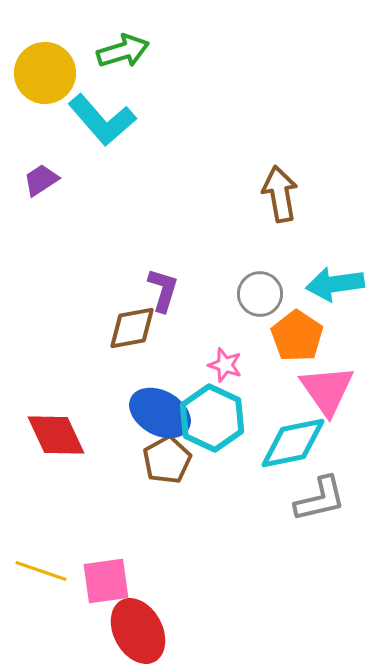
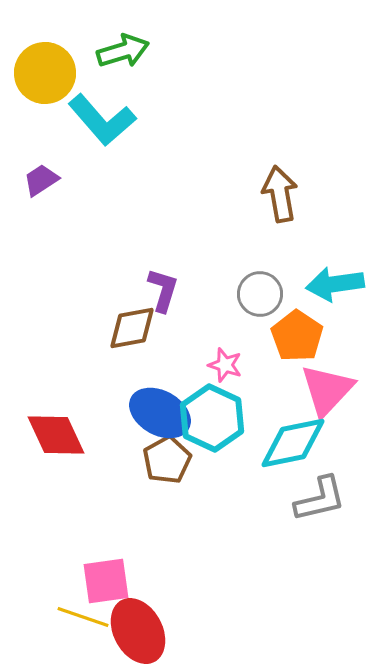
pink triangle: rotated 18 degrees clockwise
yellow line: moved 42 px right, 46 px down
